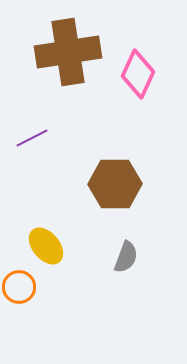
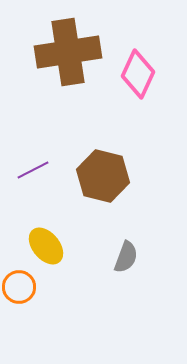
purple line: moved 1 px right, 32 px down
brown hexagon: moved 12 px left, 8 px up; rotated 15 degrees clockwise
